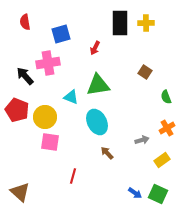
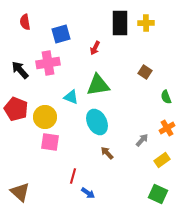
black arrow: moved 5 px left, 6 px up
red pentagon: moved 1 px left, 1 px up
gray arrow: rotated 32 degrees counterclockwise
blue arrow: moved 47 px left
